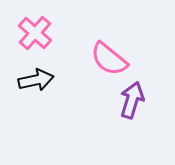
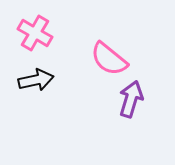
pink cross: rotated 12 degrees counterclockwise
purple arrow: moved 1 px left, 1 px up
